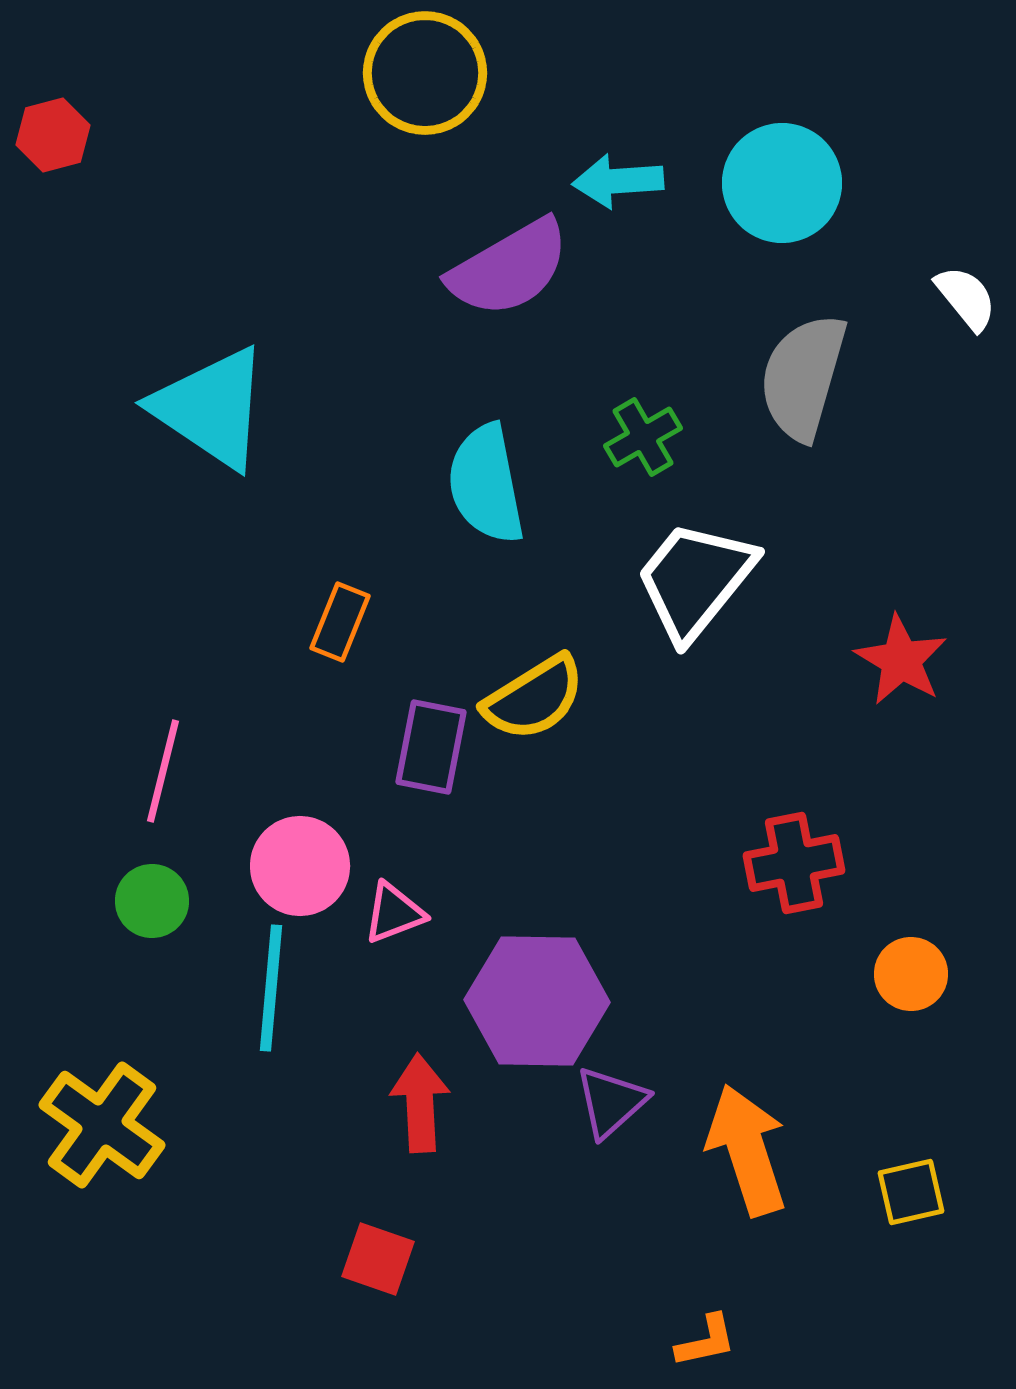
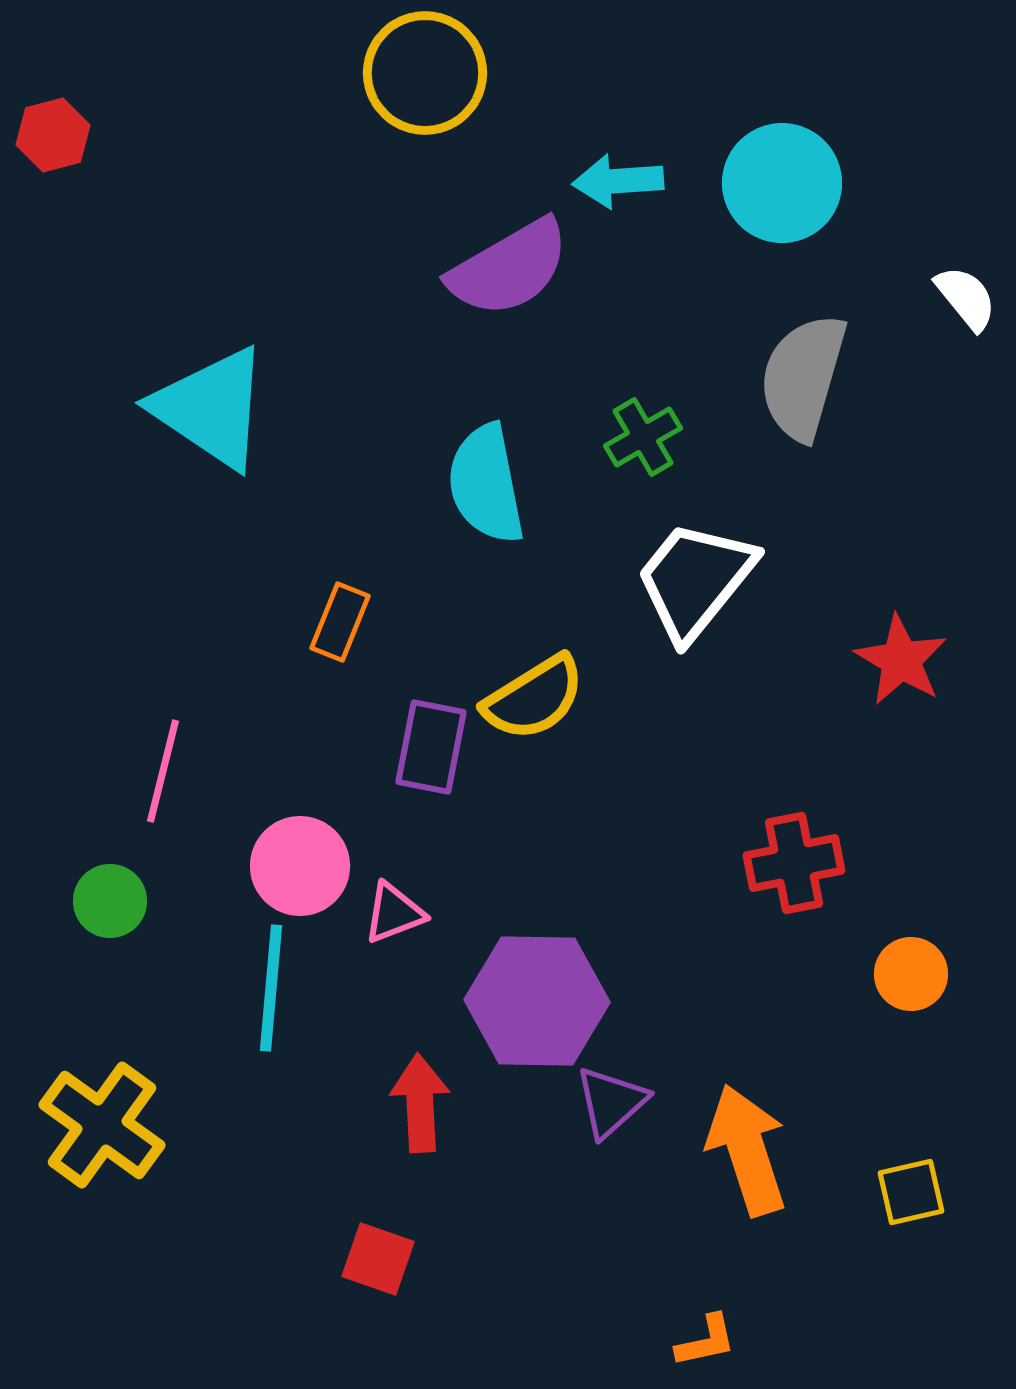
green circle: moved 42 px left
